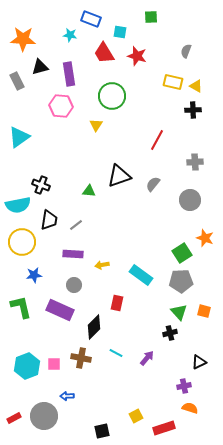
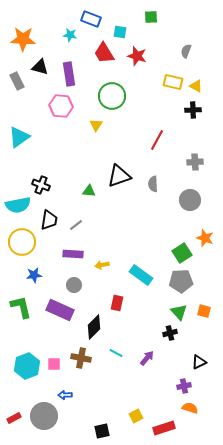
black triangle at (40, 67): rotated 30 degrees clockwise
gray semicircle at (153, 184): rotated 42 degrees counterclockwise
blue arrow at (67, 396): moved 2 px left, 1 px up
